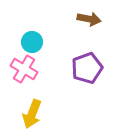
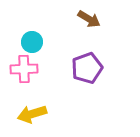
brown arrow: rotated 20 degrees clockwise
pink cross: rotated 32 degrees counterclockwise
yellow arrow: rotated 52 degrees clockwise
